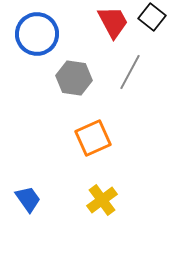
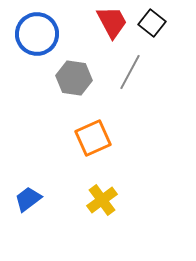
black square: moved 6 px down
red trapezoid: moved 1 px left
blue trapezoid: rotated 92 degrees counterclockwise
